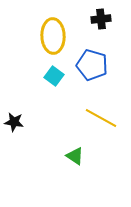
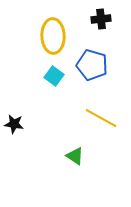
black star: moved 2 px down
